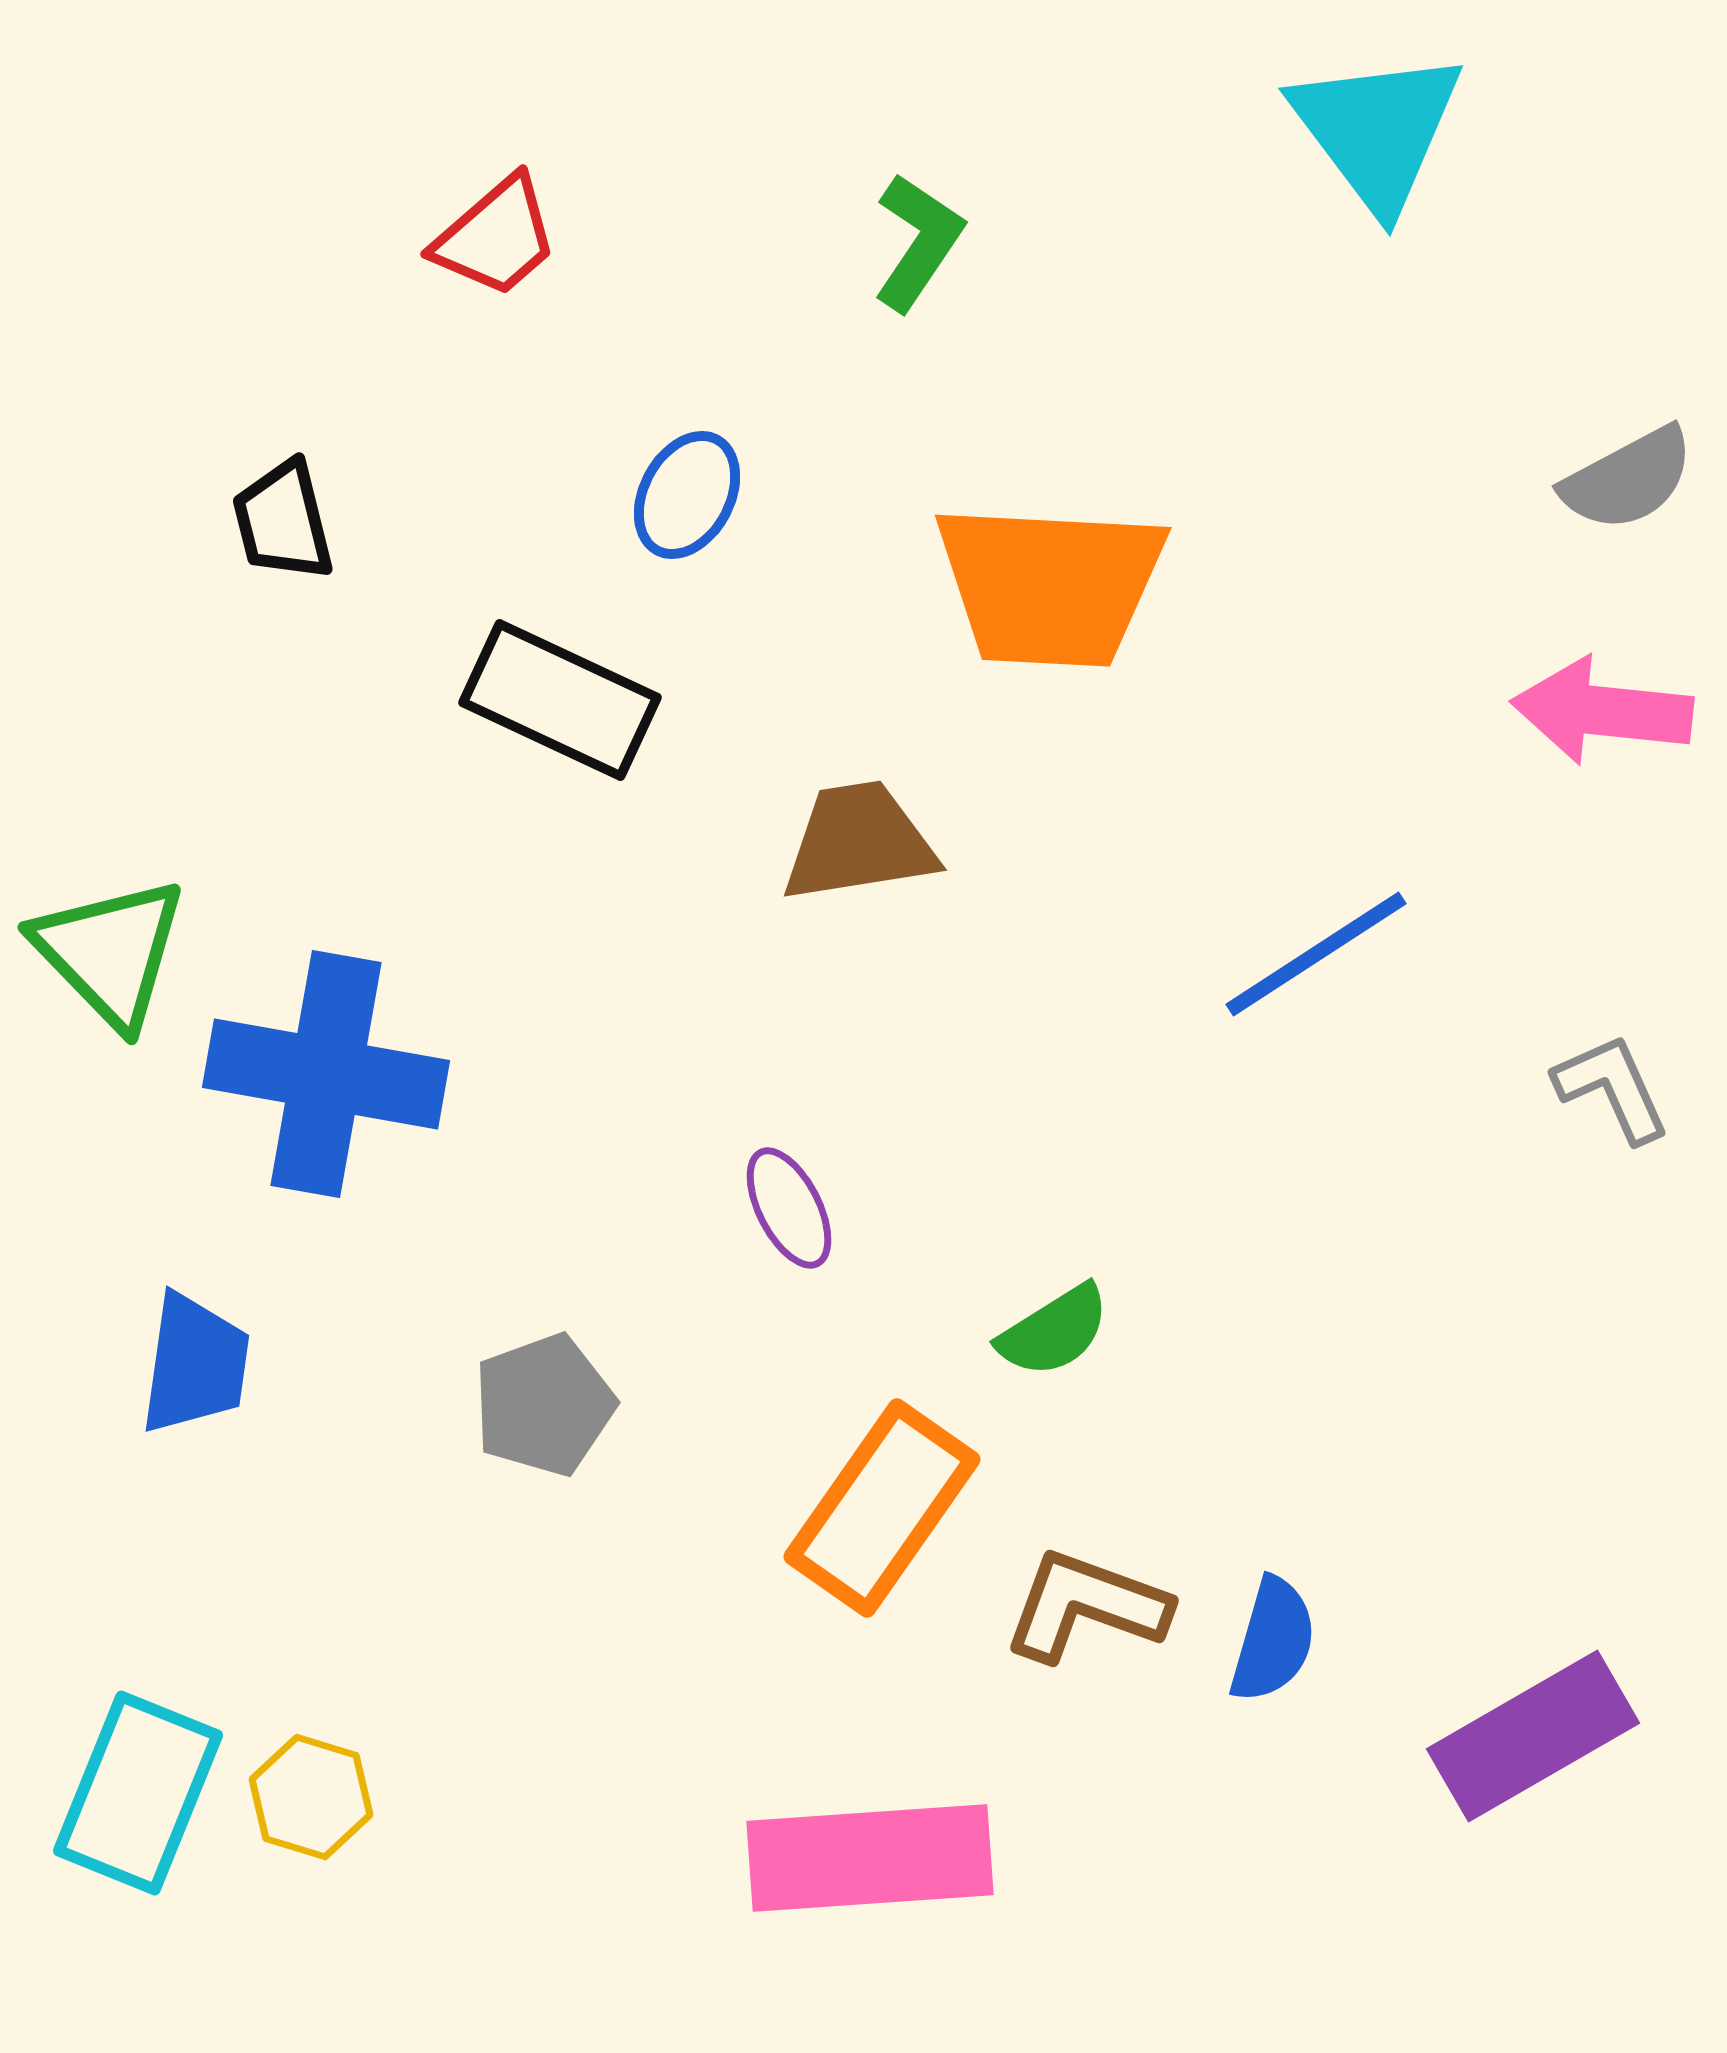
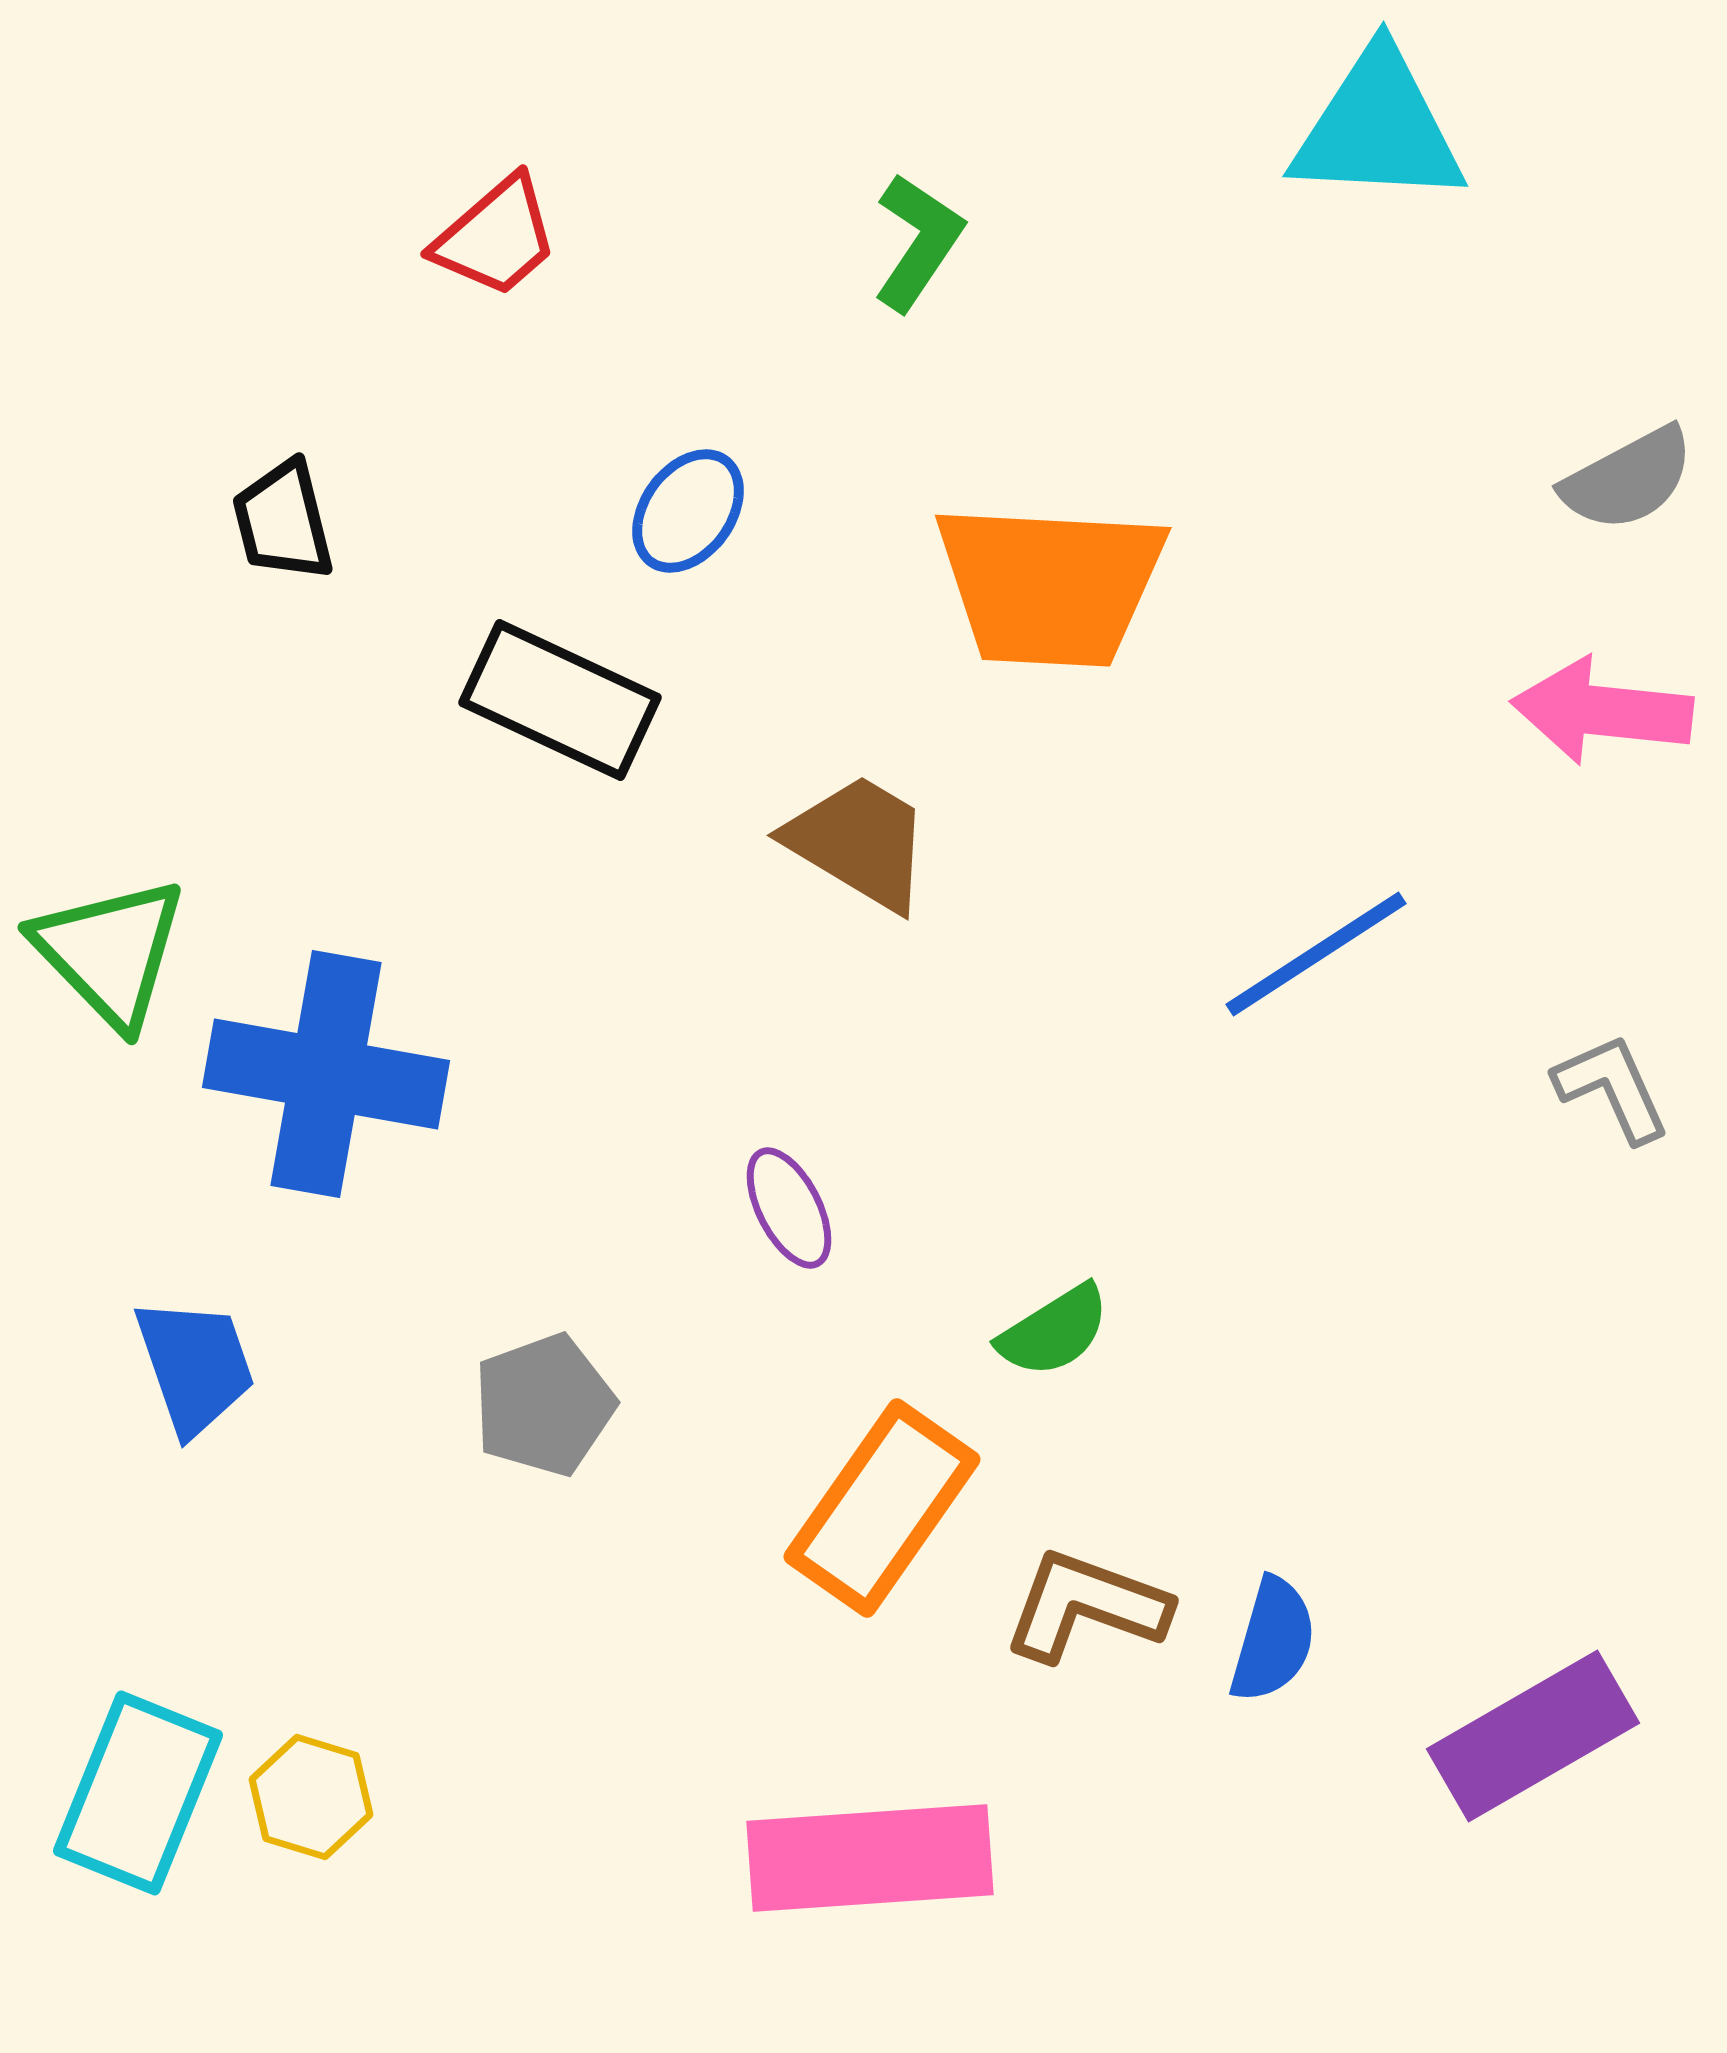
cyan triangle: moved 1 px right, 2 px up; rotated 50 degrees counterclockwise
blue ellipse: moved 1 px right, 16 px down; rotated 8 degrees clockwise
brown trapezoid: rotated 40 degrees clockwise
blue trapezoid: moved 2 px down; rotated 27 degrees counterclockwise
